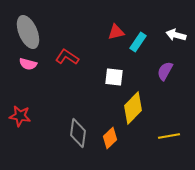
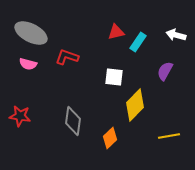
gray ellipse: moved 3 px right, 1 px down; rotated 40 degrees counterclockwise
red L-shape: rotated 15 degrees counterclockwise
yellow diamond: moved 2 px right, 3 px up
gray diamond: moved 5 px left, 12 px up
